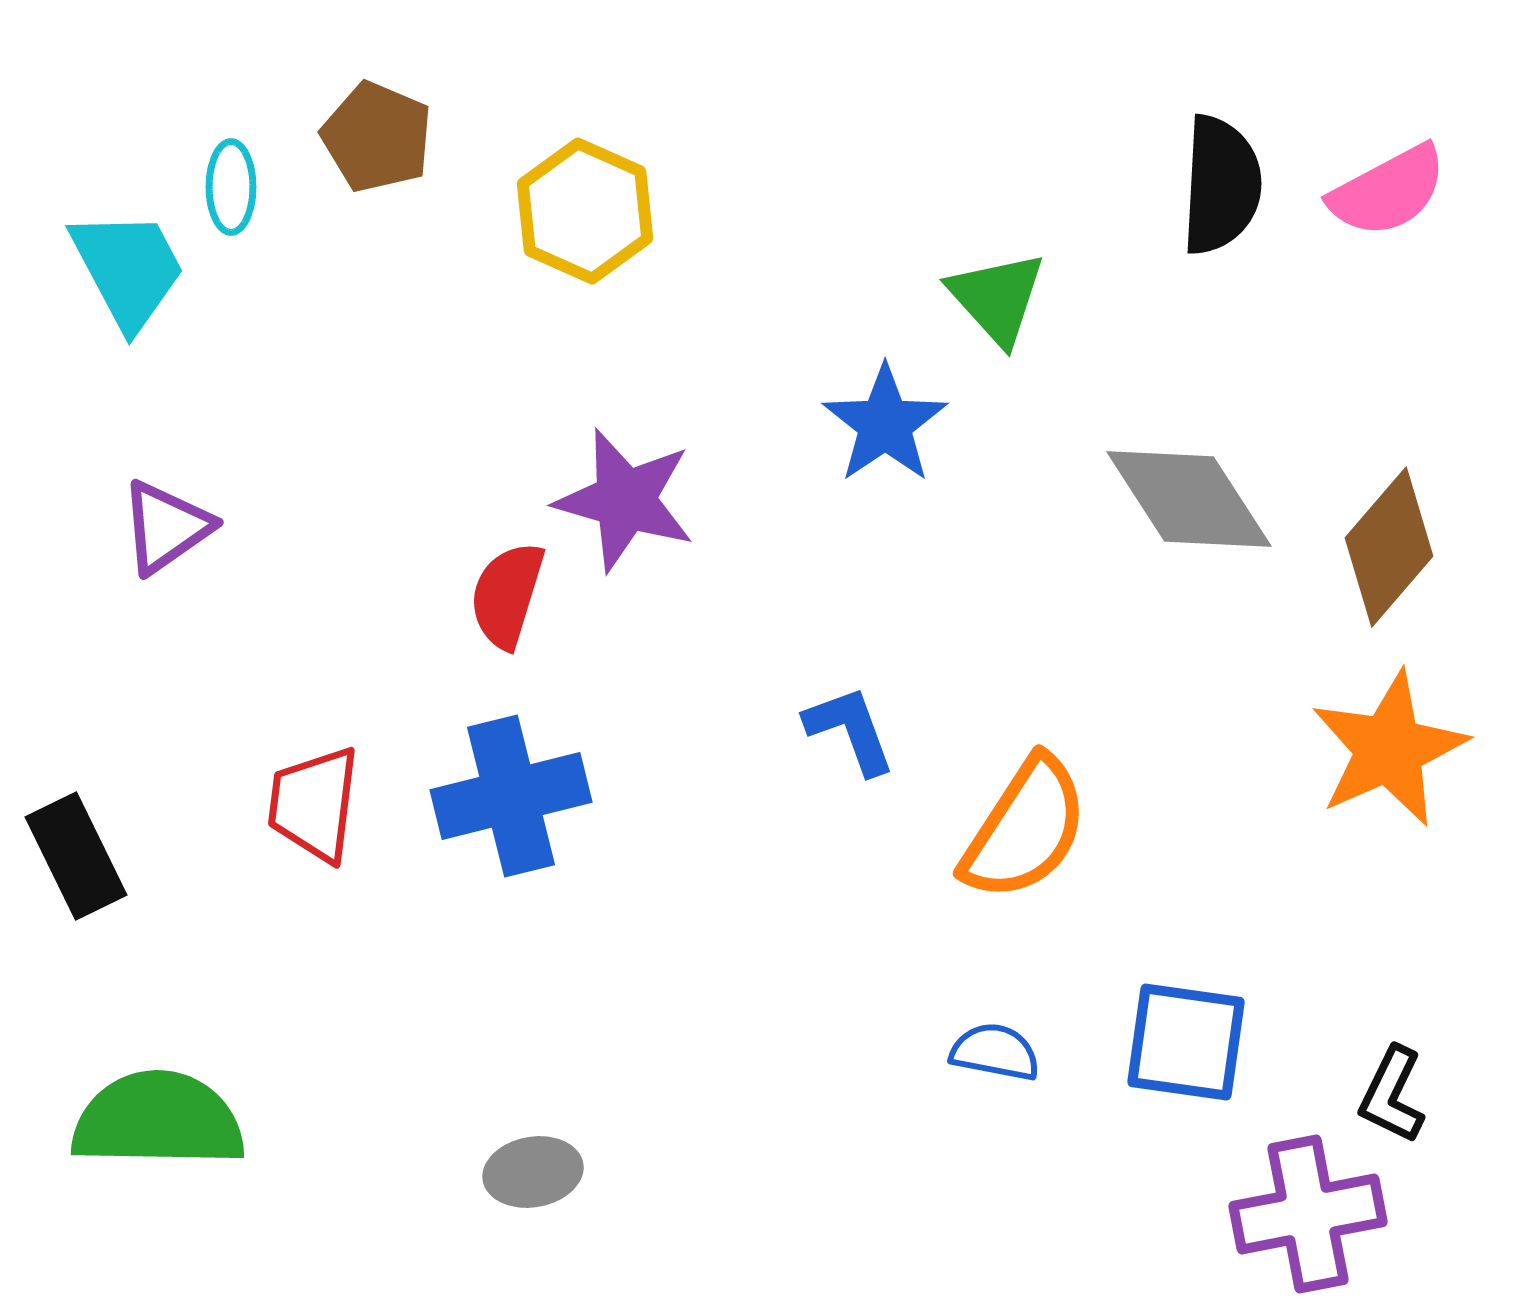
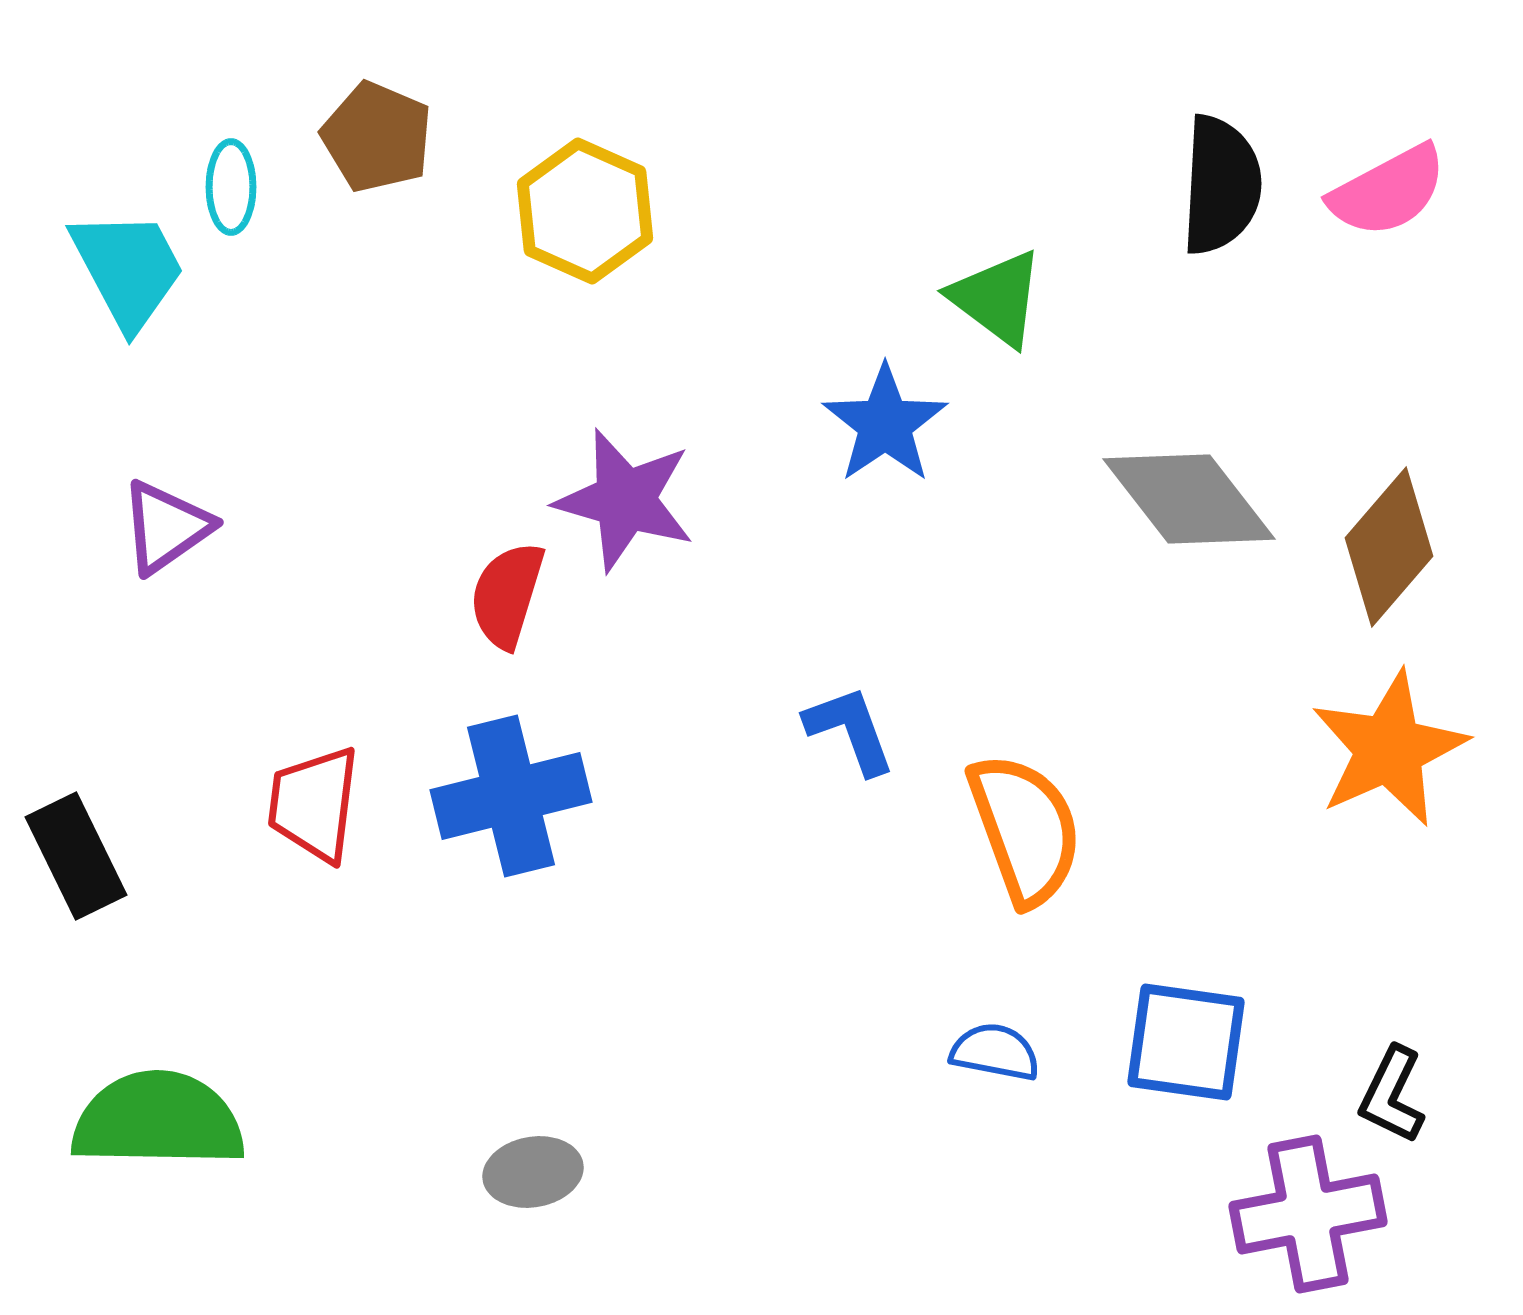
green triangle: rotated 11 degrees counterclockwise
gray diamond: rotated 5 degrees counterclockwise
orange semicircle: rotated 53 degrees counterclockwise
